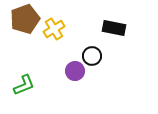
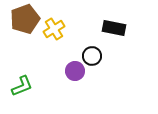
green L-shape: moved 2 px left, 1 px down
